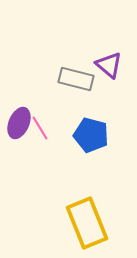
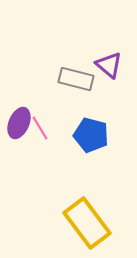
yellow rectangle: rotated 15 degrees counterclockwise
